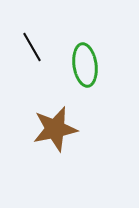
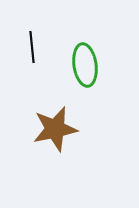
black line: rotated 24 degrees clockwise
